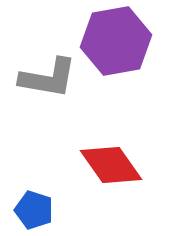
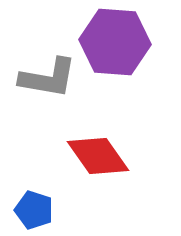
purple hexagon: moved 1 px left, 1 px down; rotated 14 degrees clockwise
red diamond: moved 13 px left, 9 px up
